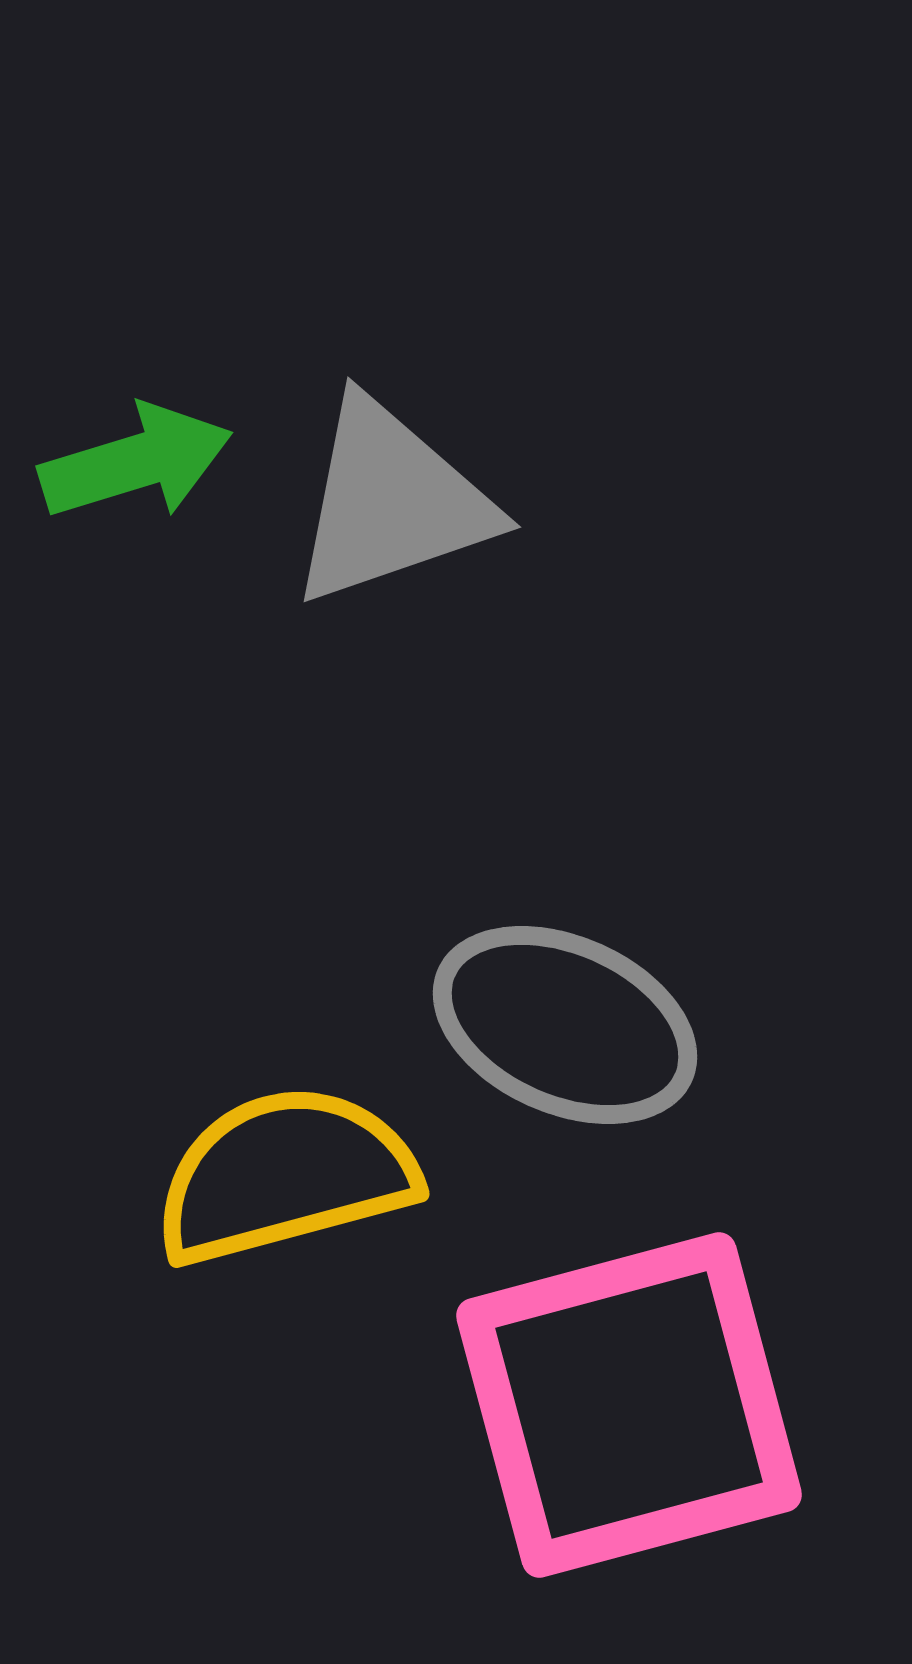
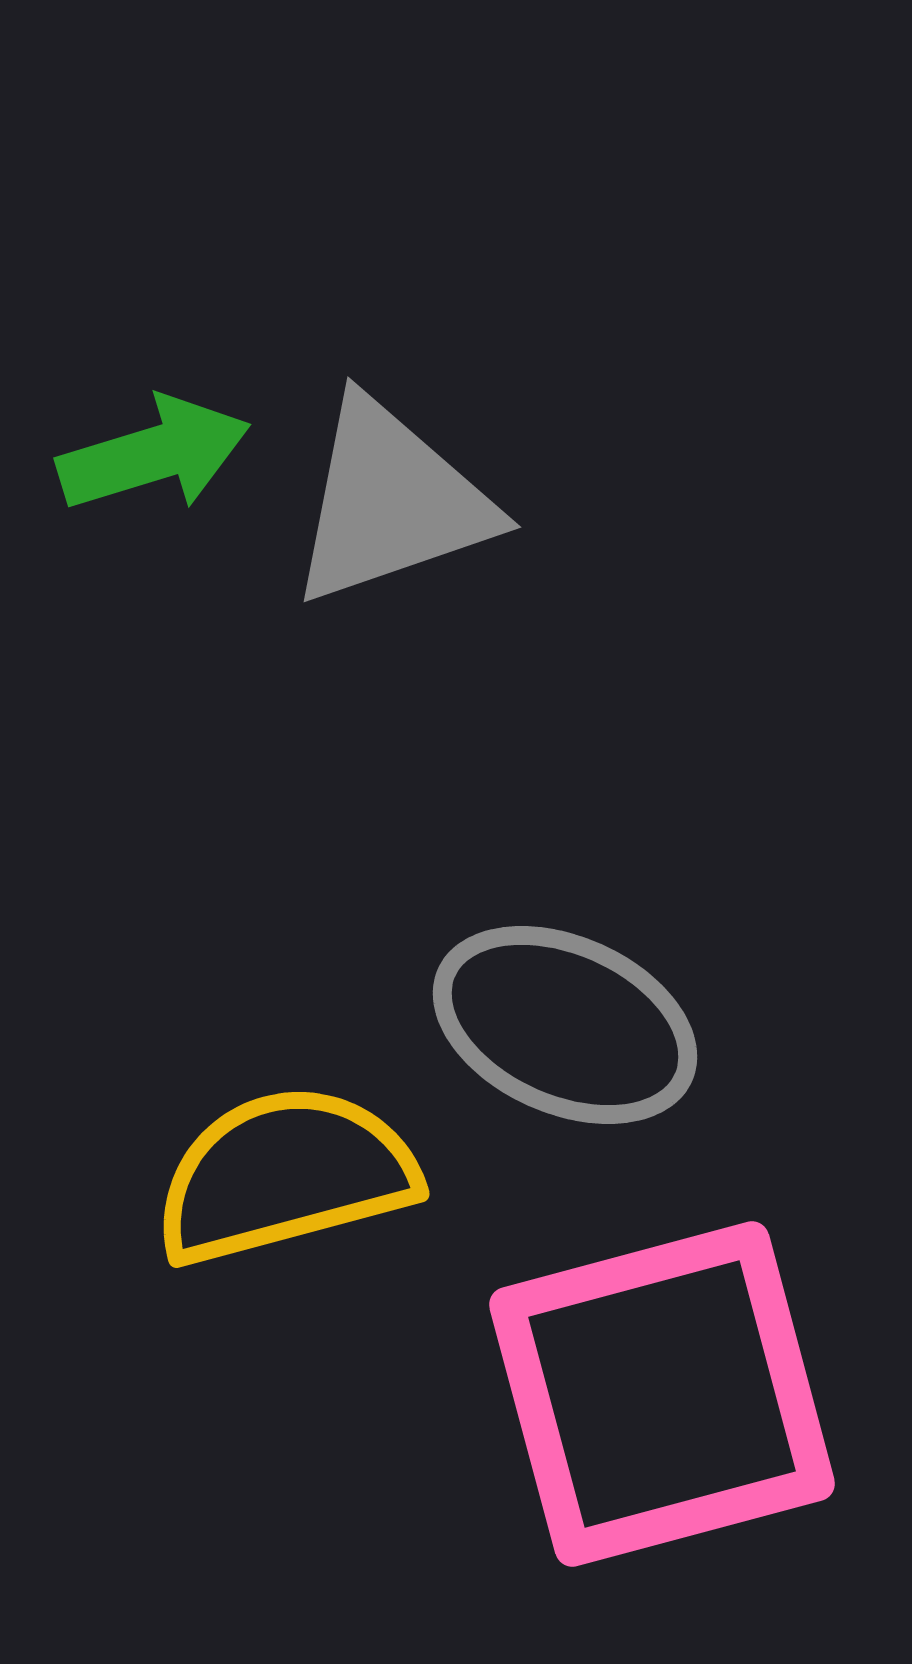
green arrow: moved 18 px right, 8 px up
pink square: moved 33 px right, 11 px up
